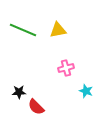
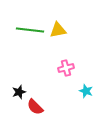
green line: moved 7 px right; rotated 16 degrees counterclockwise
black star: rotated 16 degrees counterclockwise
red semicircle: moved 1 px left
